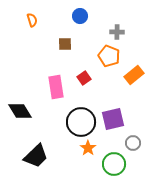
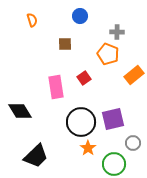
orange pentagon: moved 1 px left, 2 px up
